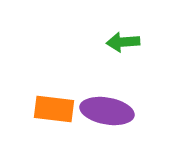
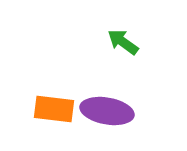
green arrow: rotated 40 degrees clockwise
